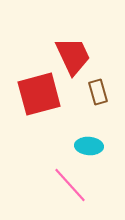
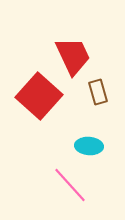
red square: moved 2 px down; rotated 33 degrees counterclockwise
